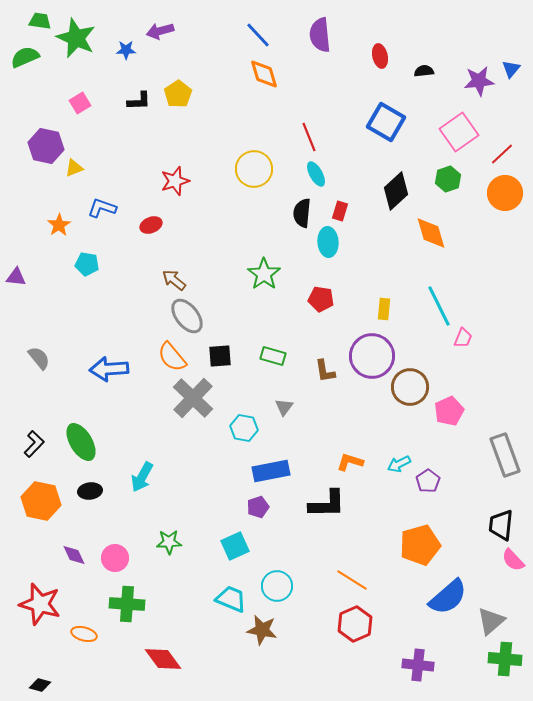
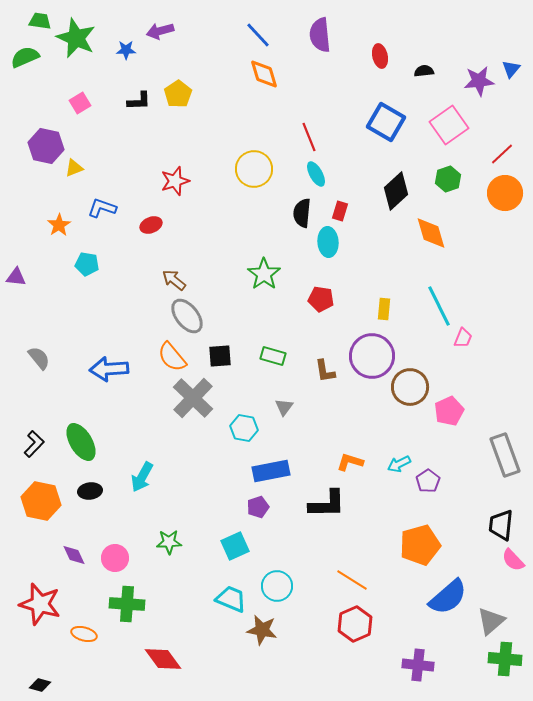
pink square at (459, 132): moved 10 px left, 7 px up
